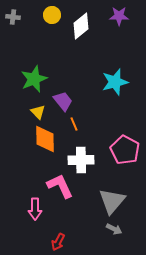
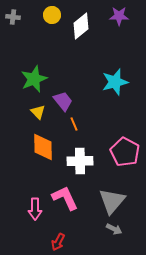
orange diamond: moved 2 px left, 8 px down
pink pentagon: moved 2 px down
white cross: moved 1 px left, 1 px down
pink L-shape: moved 5 px right, 12 px down
